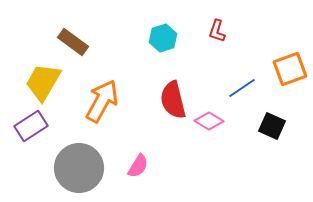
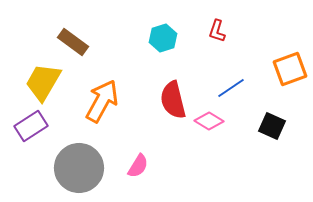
blue line: moved 11 px left
